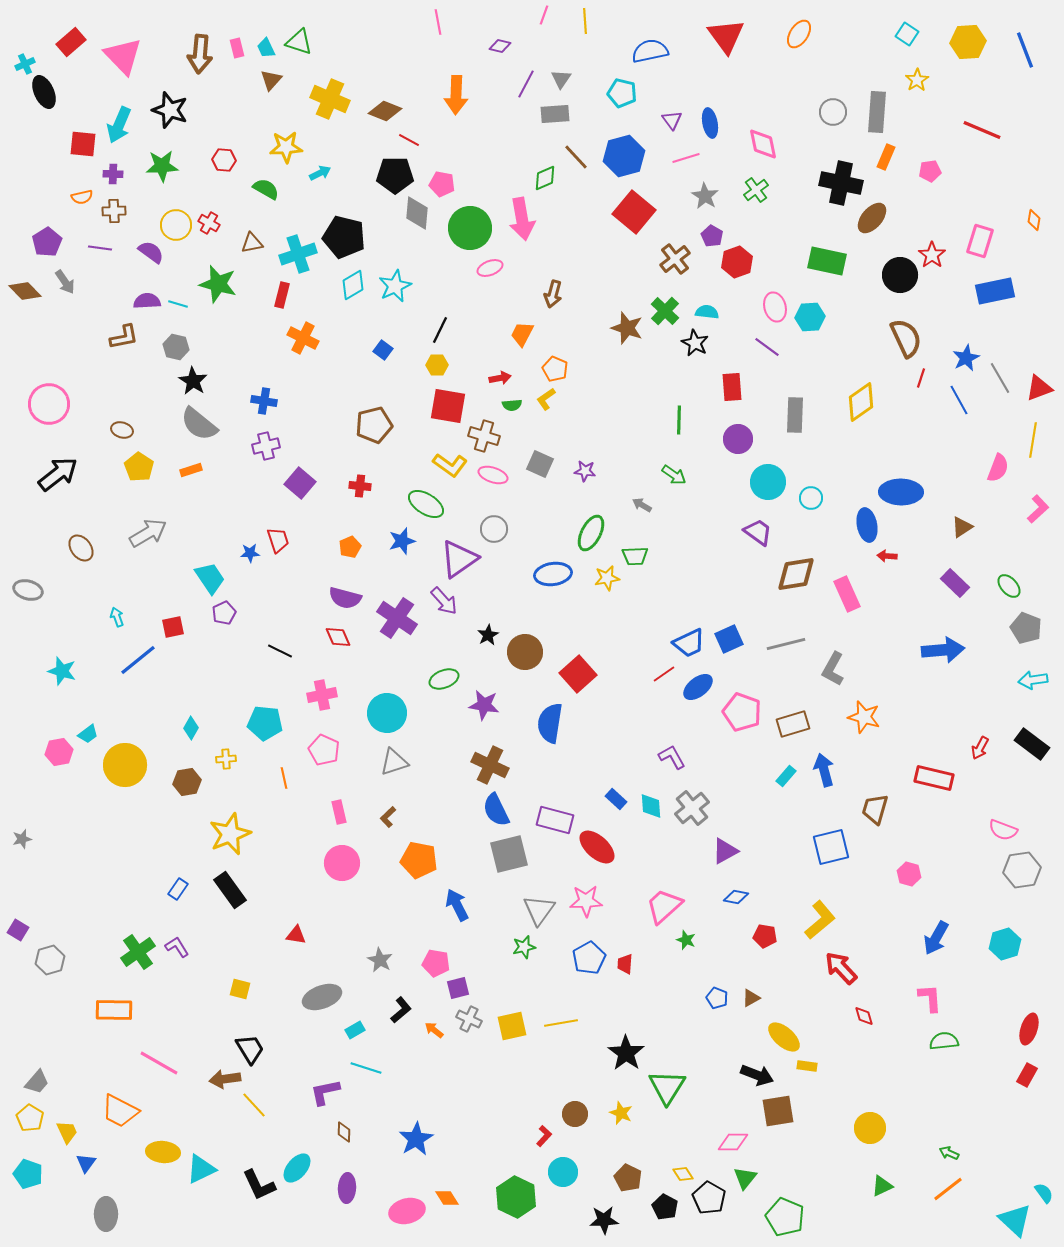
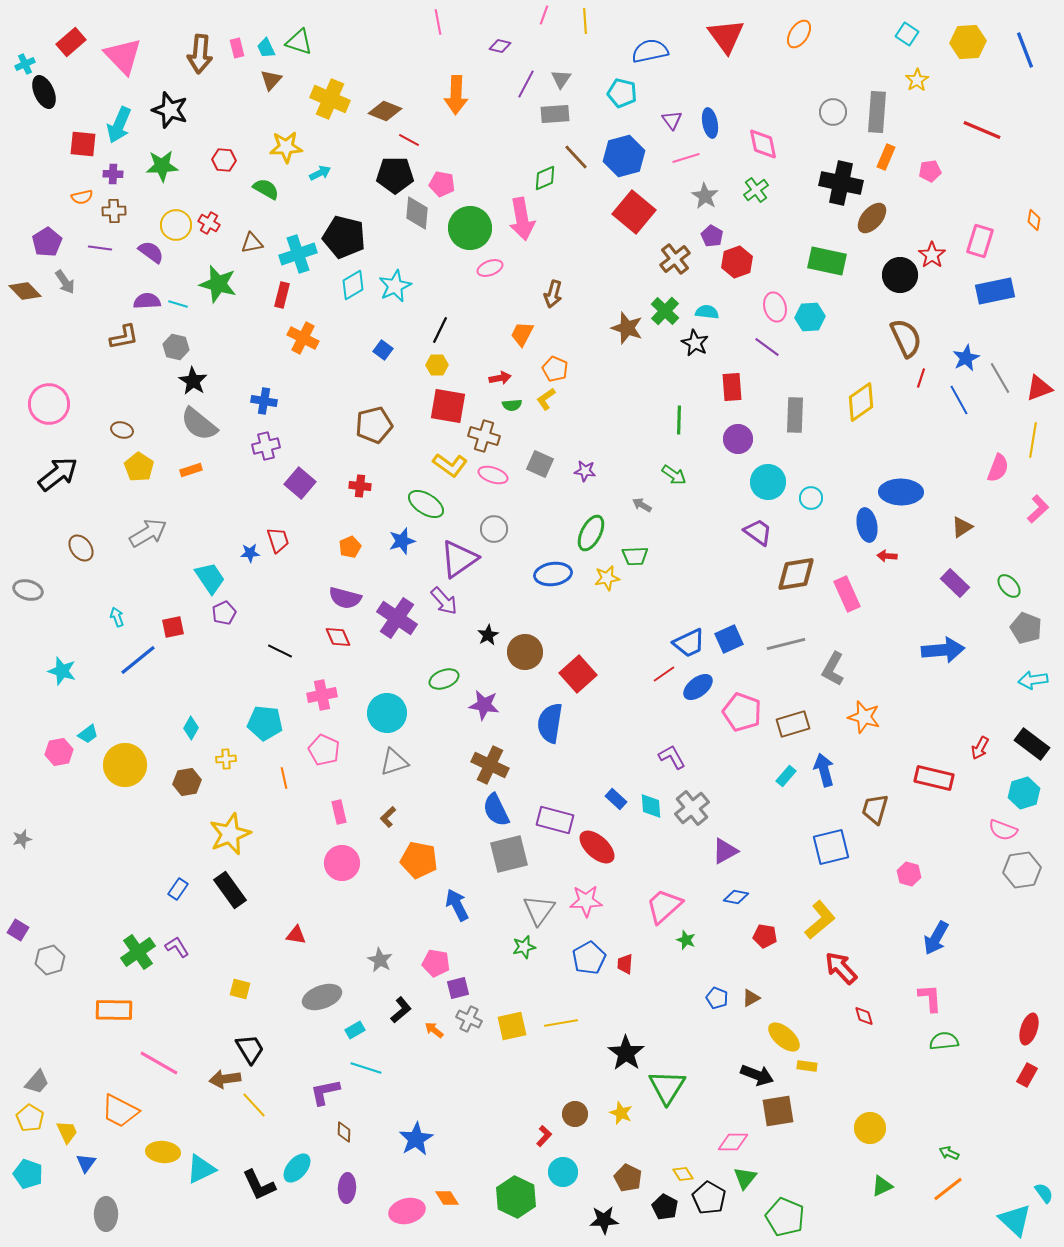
cyan hexagon at (1005, 944): moved 19 px right, 151 px up
